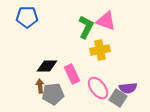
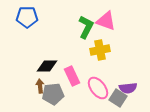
pink rectangle: moved 2 px down
